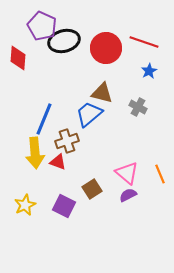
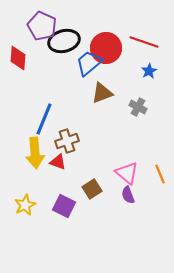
brown triangle: rotated 35 degrees counterclockwise
blue trapezoid: moved 51 px up
purple semicircle: rotated 84 degrees counterclockwise
